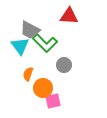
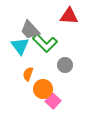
gray trapezoid: rotated 20 degrees clockwise
gray circle: moved 1 px right
orange circle: moved 1 px down
pink square: rotated 35 degrees counterclockwise
